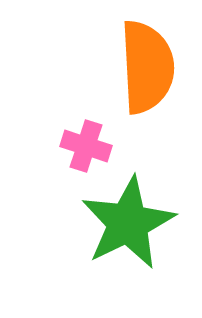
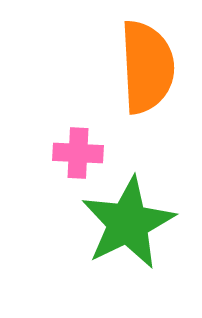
pink cross: moved 8 px left, 7 px down; rotated 15 degrees counterclockwise
